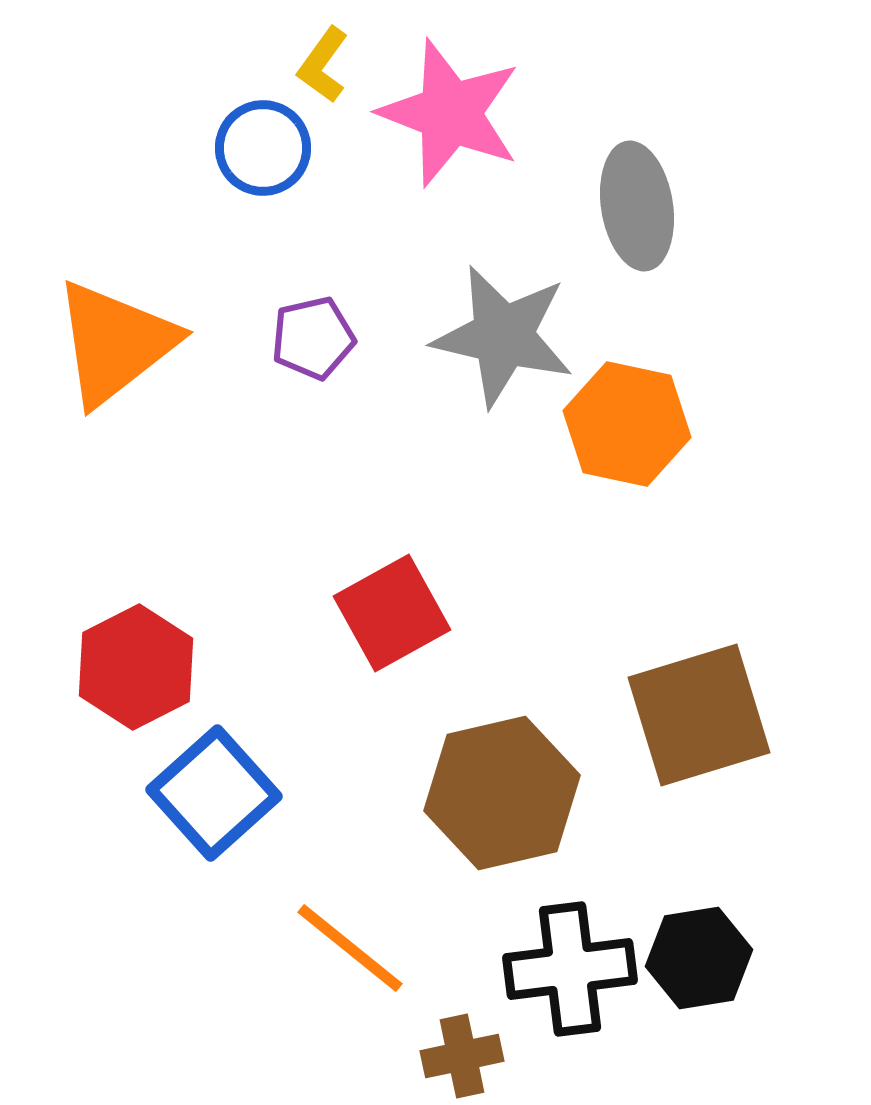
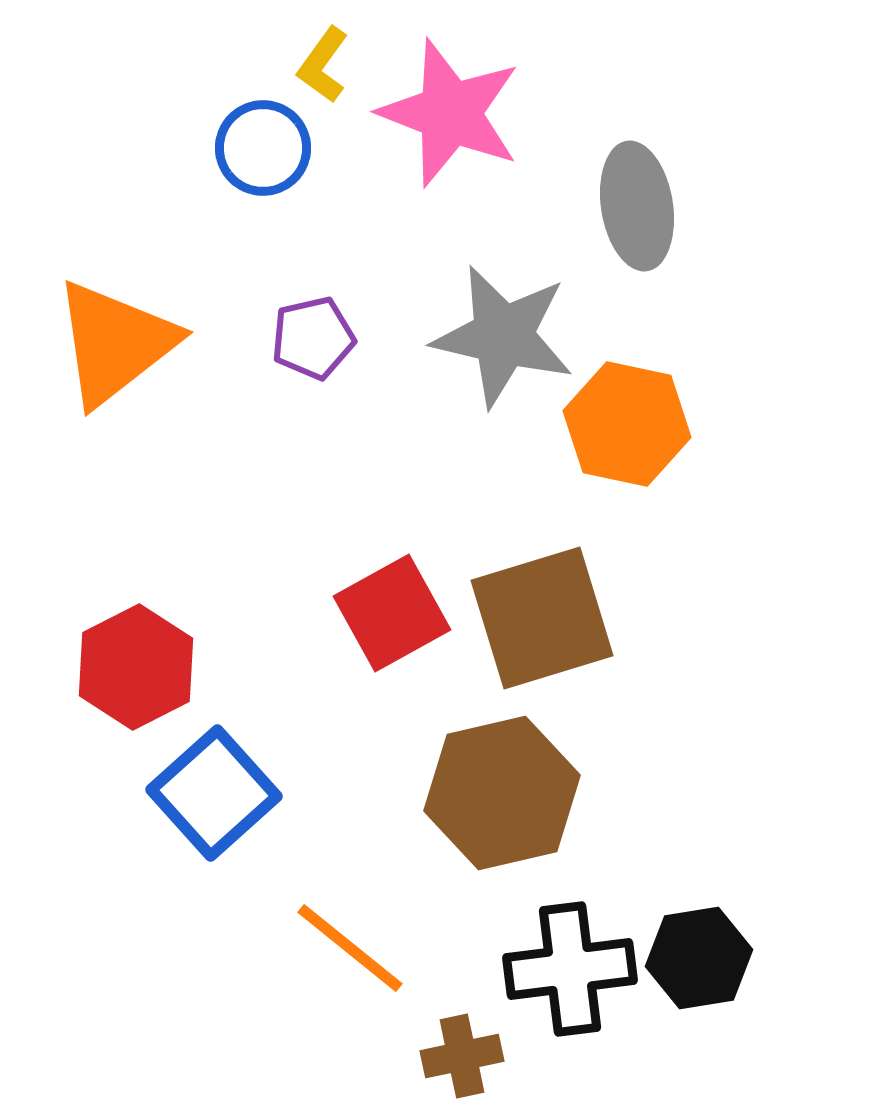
brown square: moved 157 px left, 97 px up
